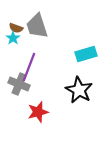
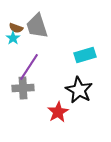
cyan rectangle: moved 1 px left, 1 px down
purple line: rotated 12 degrees clockwise
gray cross: moved 4 px right, 4 px down; rotated 25 degrees counterclockwise
red star: moved 20 px right; rotated 15 degrees counterclockwise
